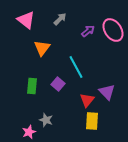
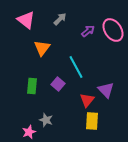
purple triangle: moved 1 px left, 2 px up
